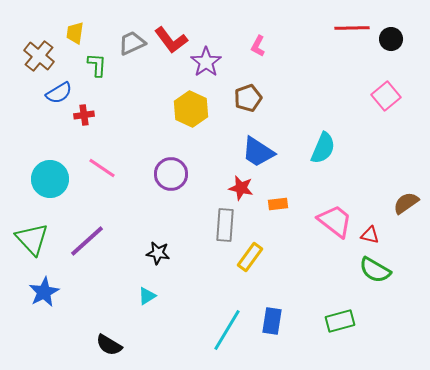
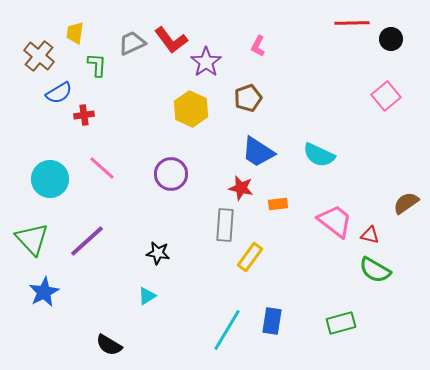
red line: moved 5 px up
cyan semicircle: moved 4 px left, 7 px down; rotated 92 degrees clockwise
pink line: rotated 8 degrees clockwise
green rectangle: moved 1 px right, 2 px down
